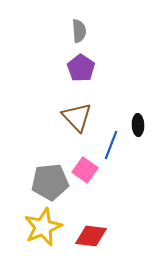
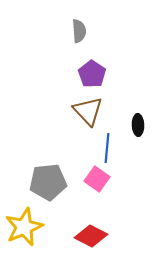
purple pentagon: moved 11 px right, 6 px down
brown triangle: moved 11 px right, 6 px up
blue line: moved 4 px left, 3 px down; rotated 16 degrees counterclockwise
pink square: moved 12 px right, 9 px down
gray pentagon: moved 2 px left
yellow star: moved 19 px left
red diamond: rotated 20 degrees clockwise
